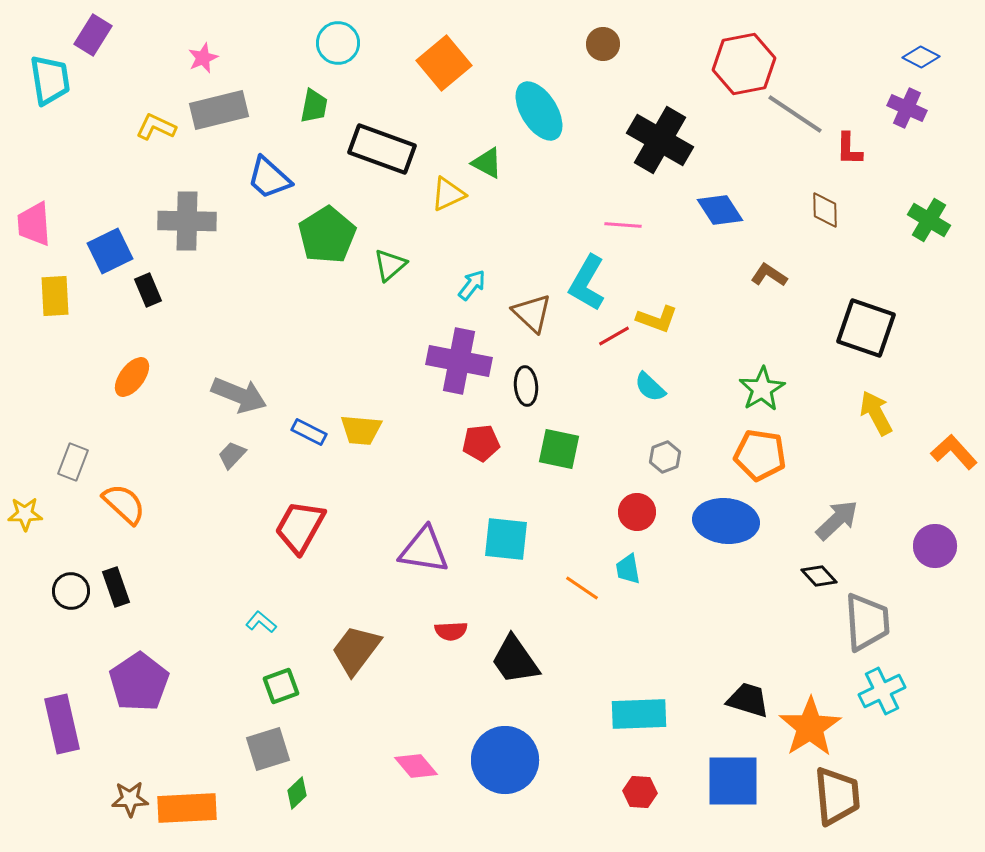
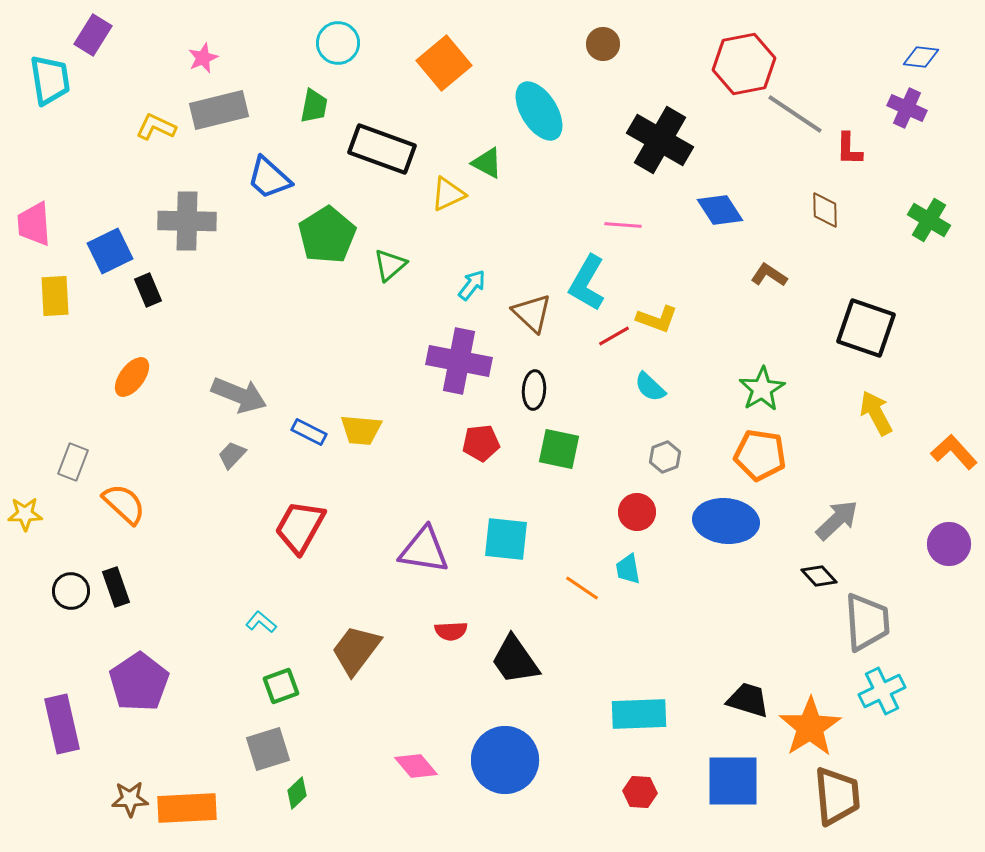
blue diamond at (921, 57): rotated 21 degrees counterclockwise
black ellipse at (526, 386): moved 8 px right, 4 px down; rotated 9 degrees clockwise
purple circle at (935, 546): moved 14 px right, 2 px up
